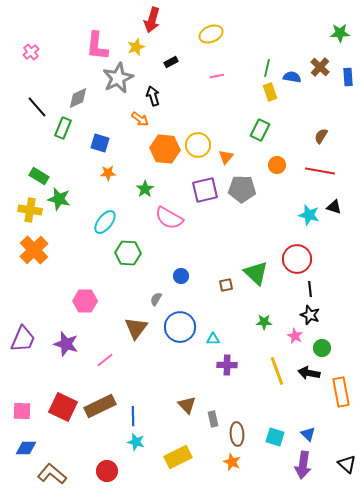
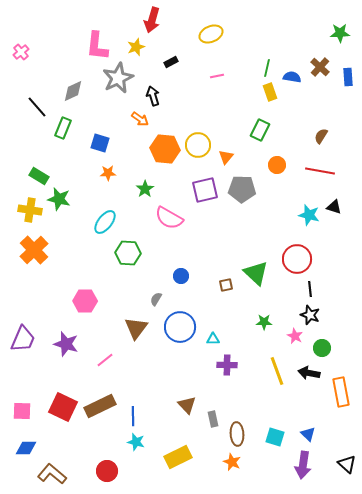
pink cross at (31, 52): moved 10 px left
gray diamond at (78, 98): moved 5 px left, 7 px up
